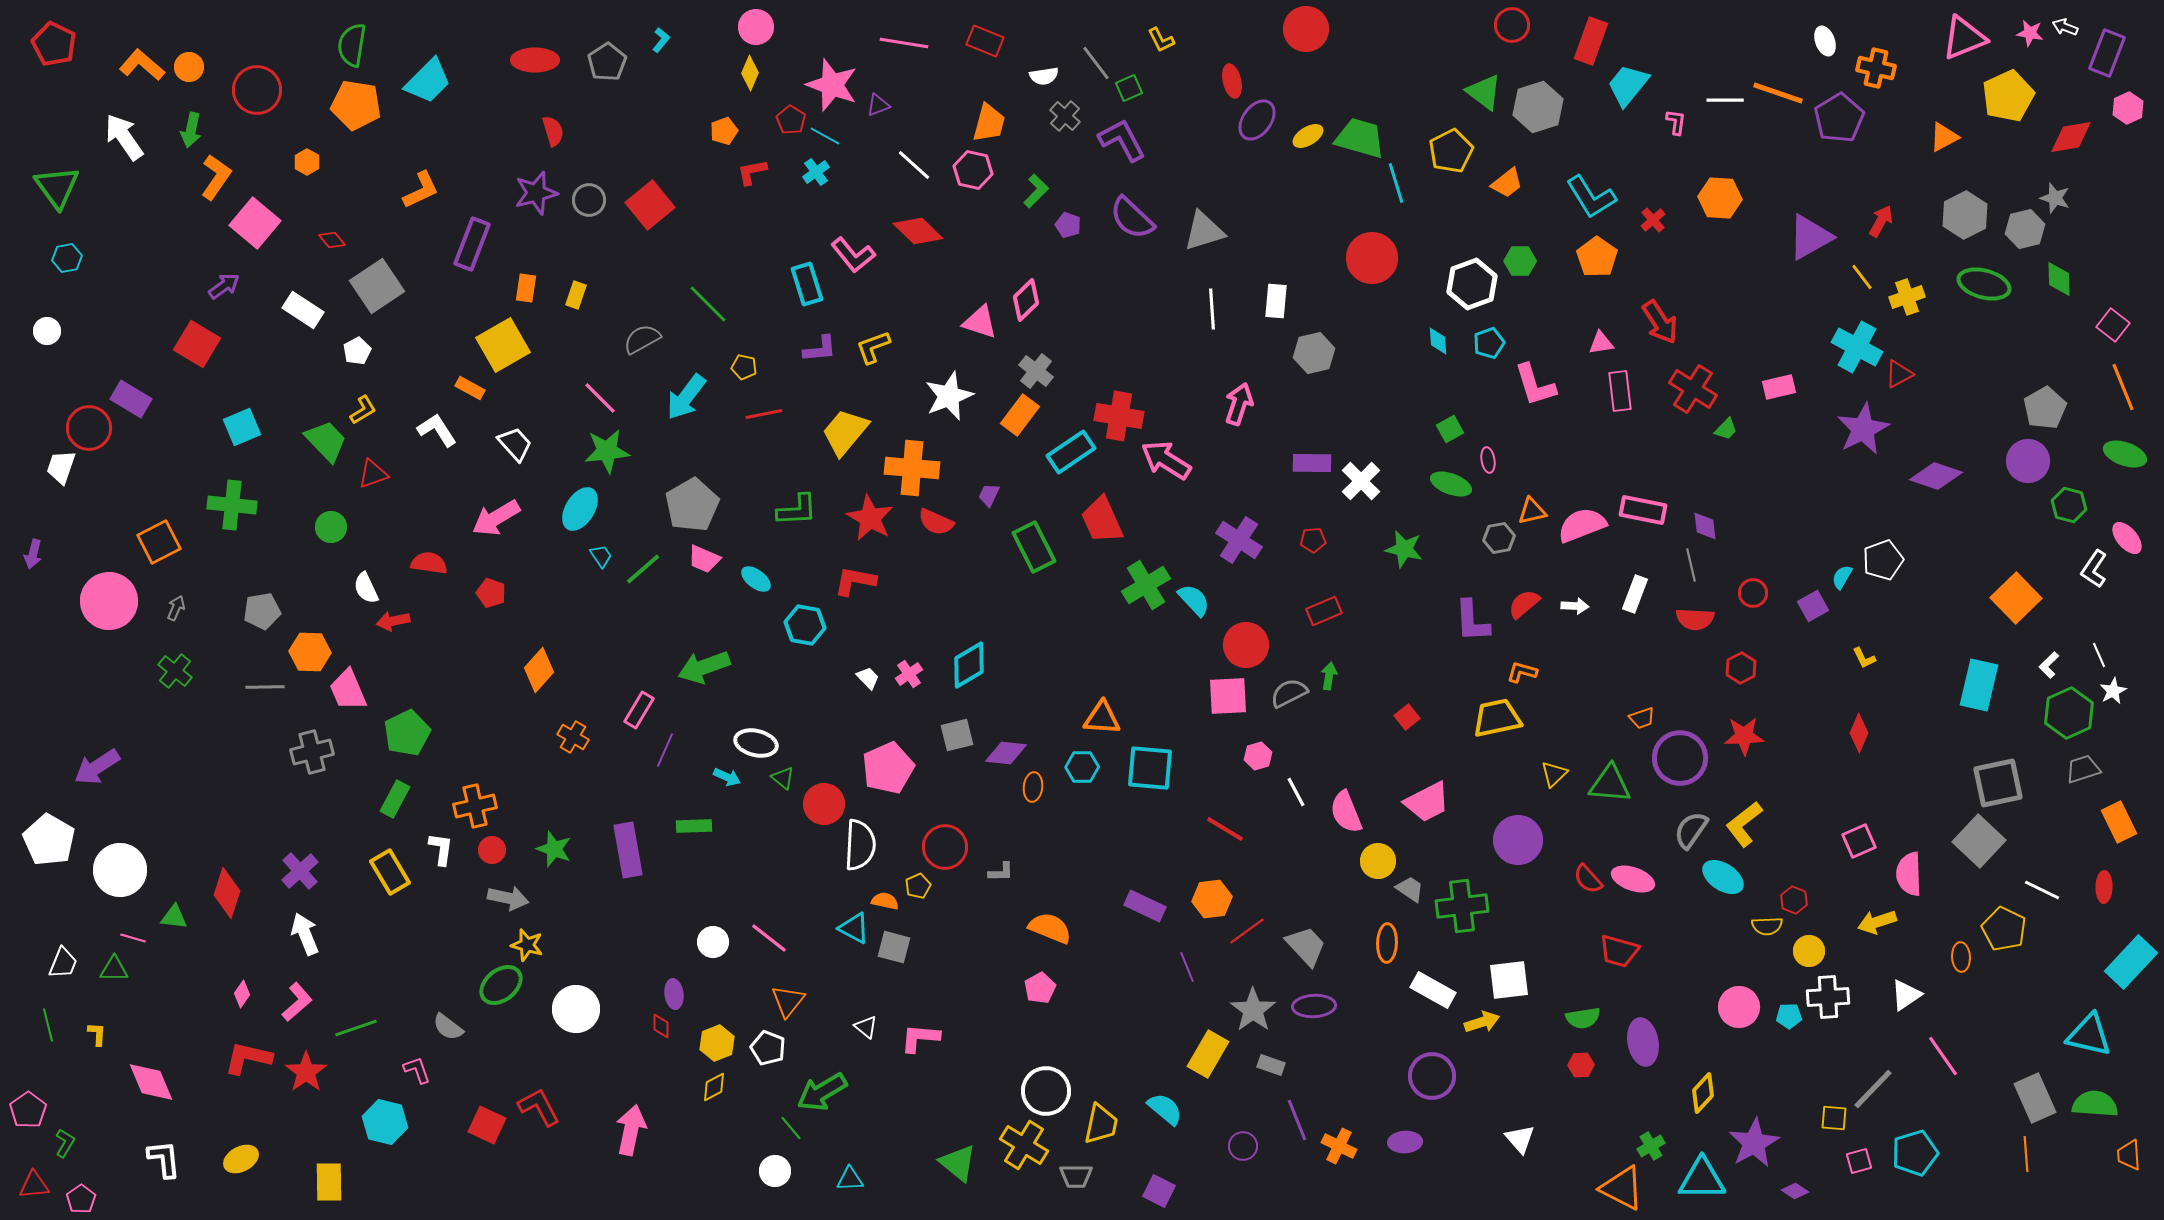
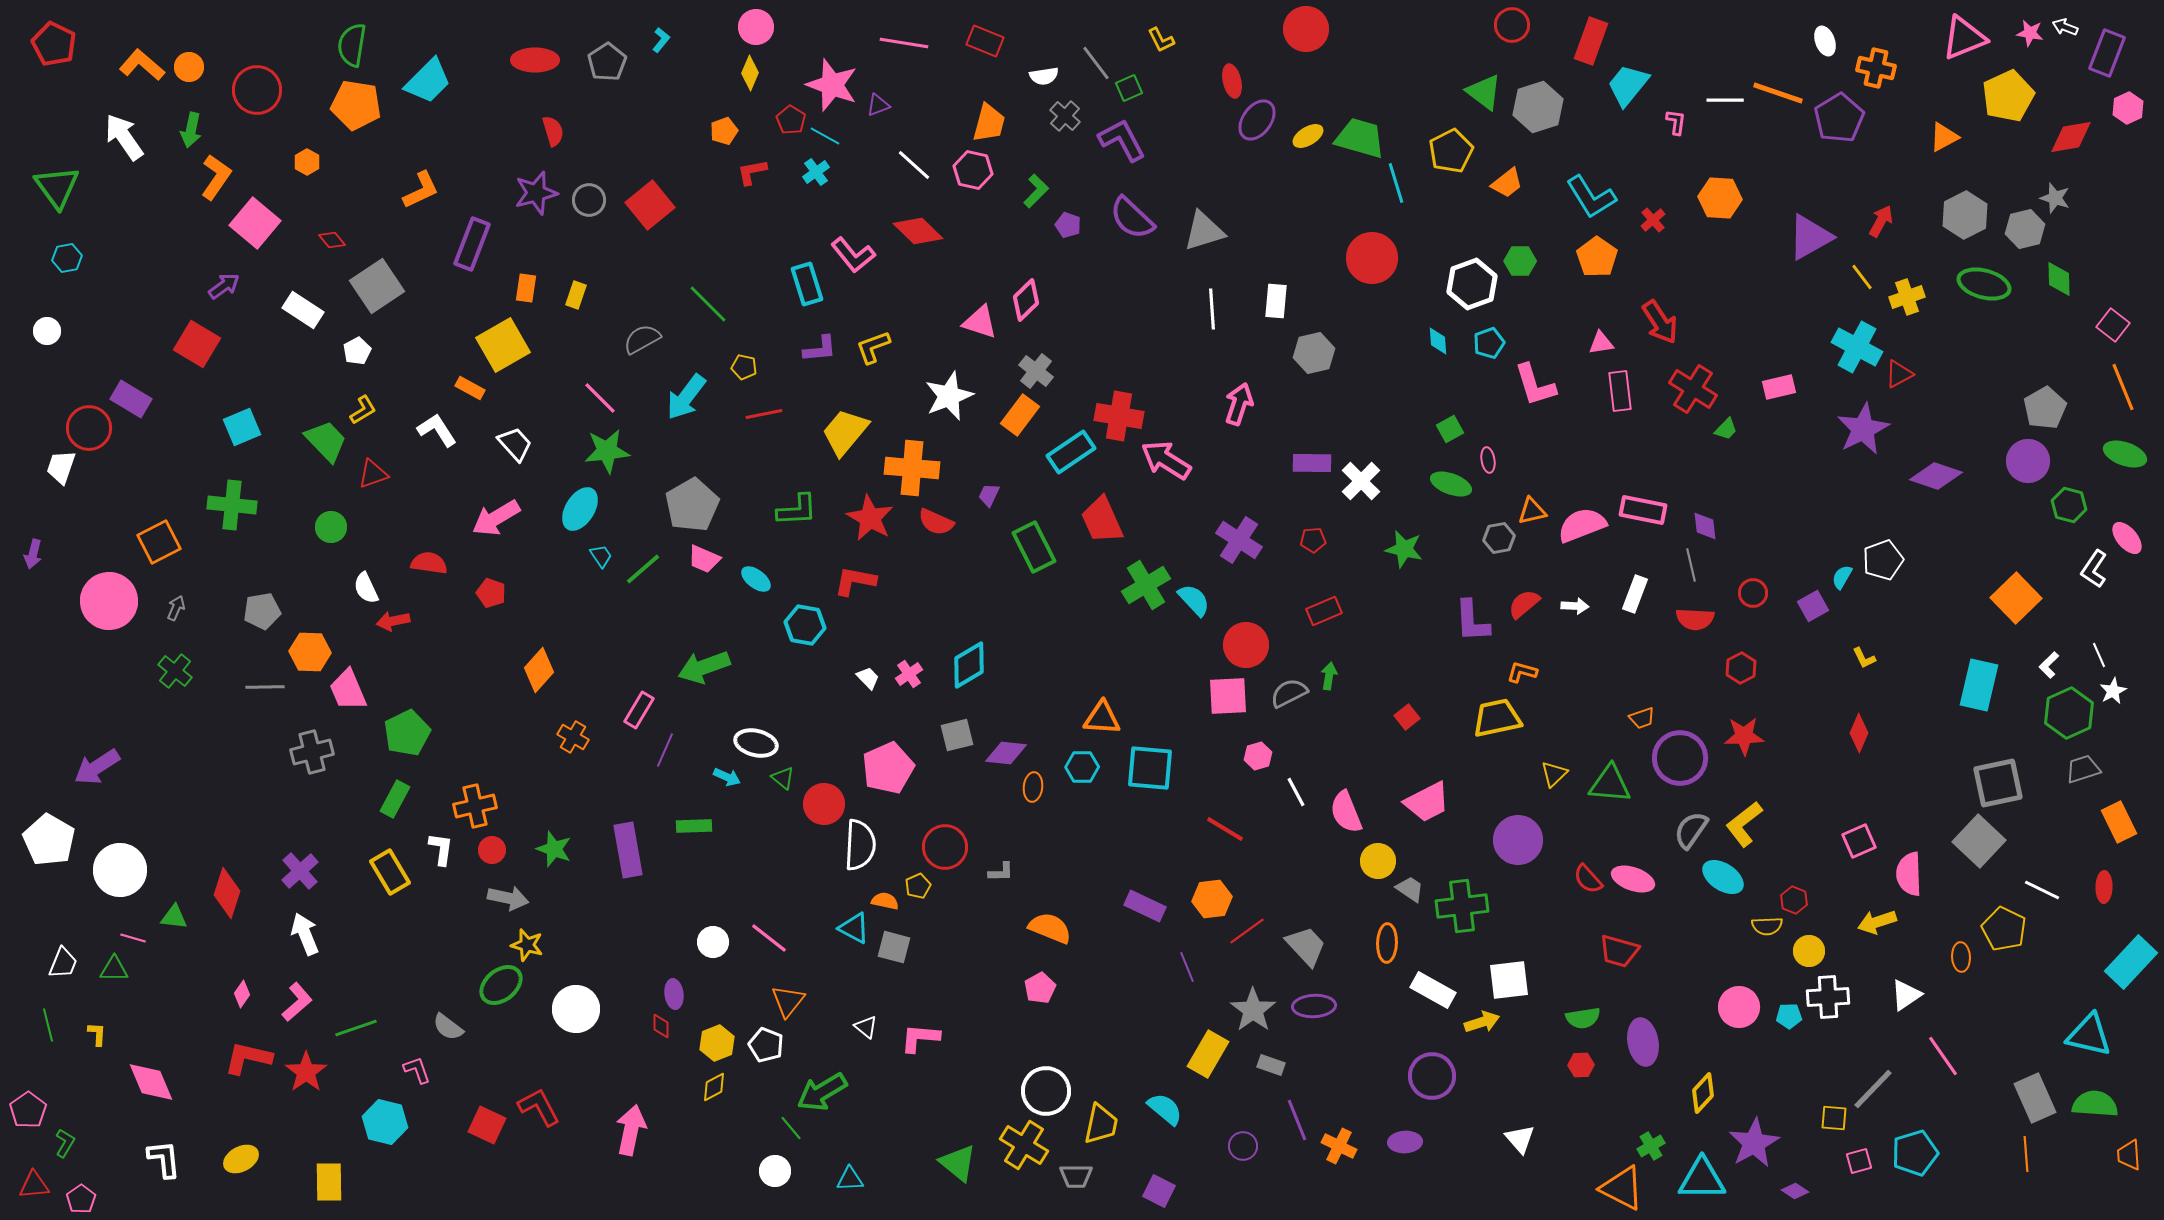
white pentagon at (768, 1048): moved 2 px left, 3 px up
